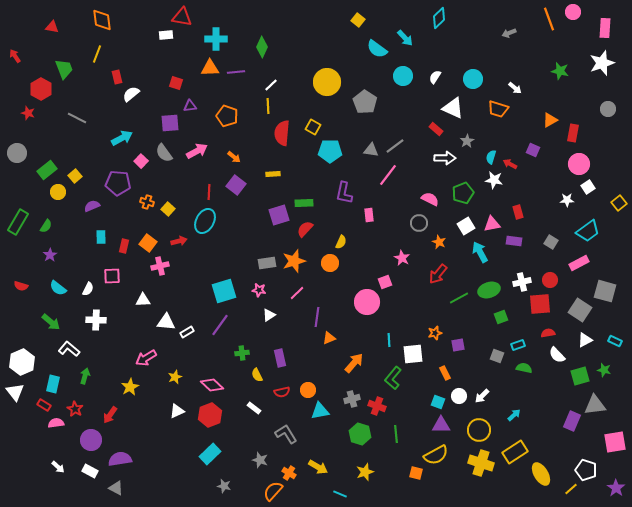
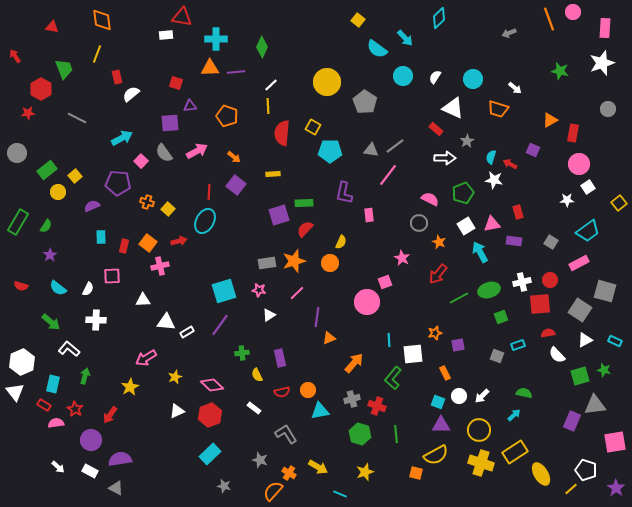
red star at (28, 113): rotated 24 degrees counterclockwise
green semicircle at (524, 368): moved 25 px down
